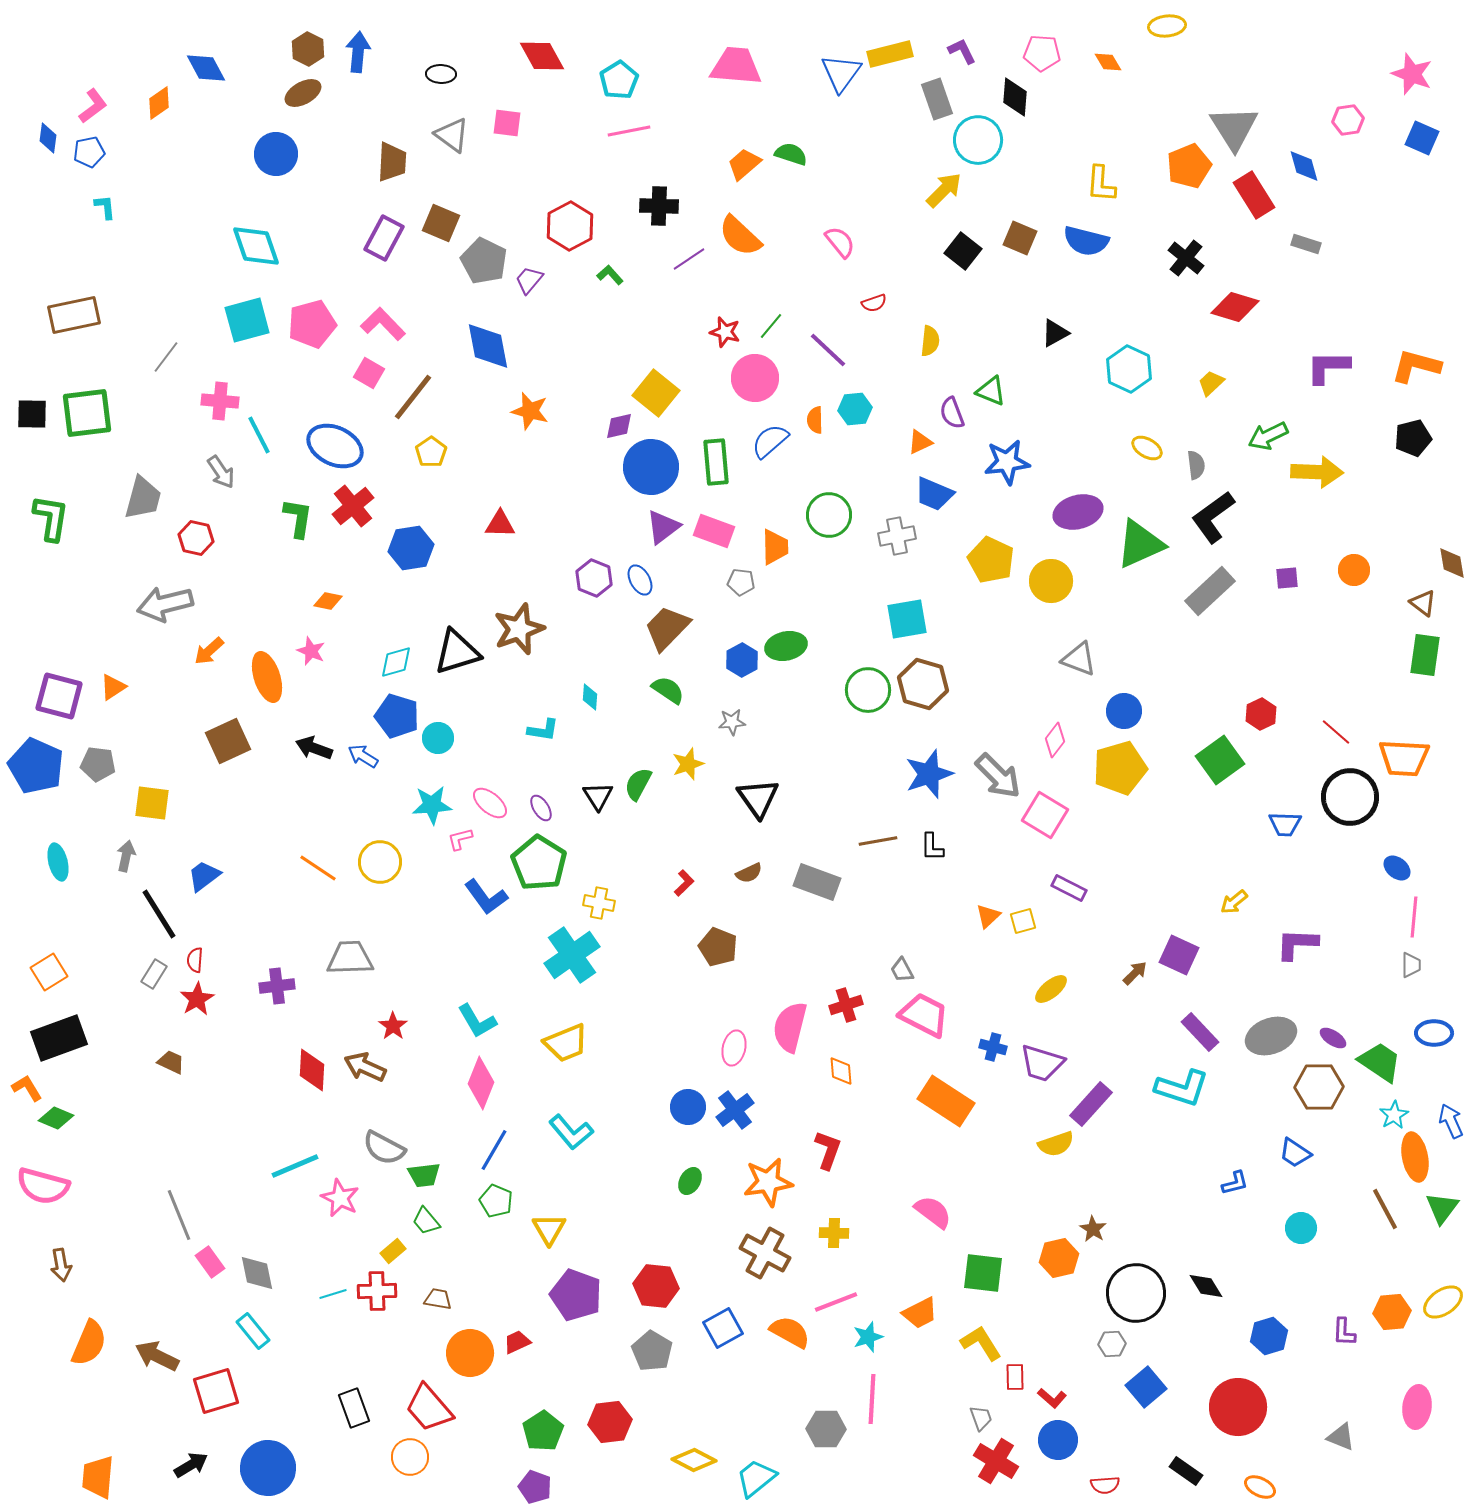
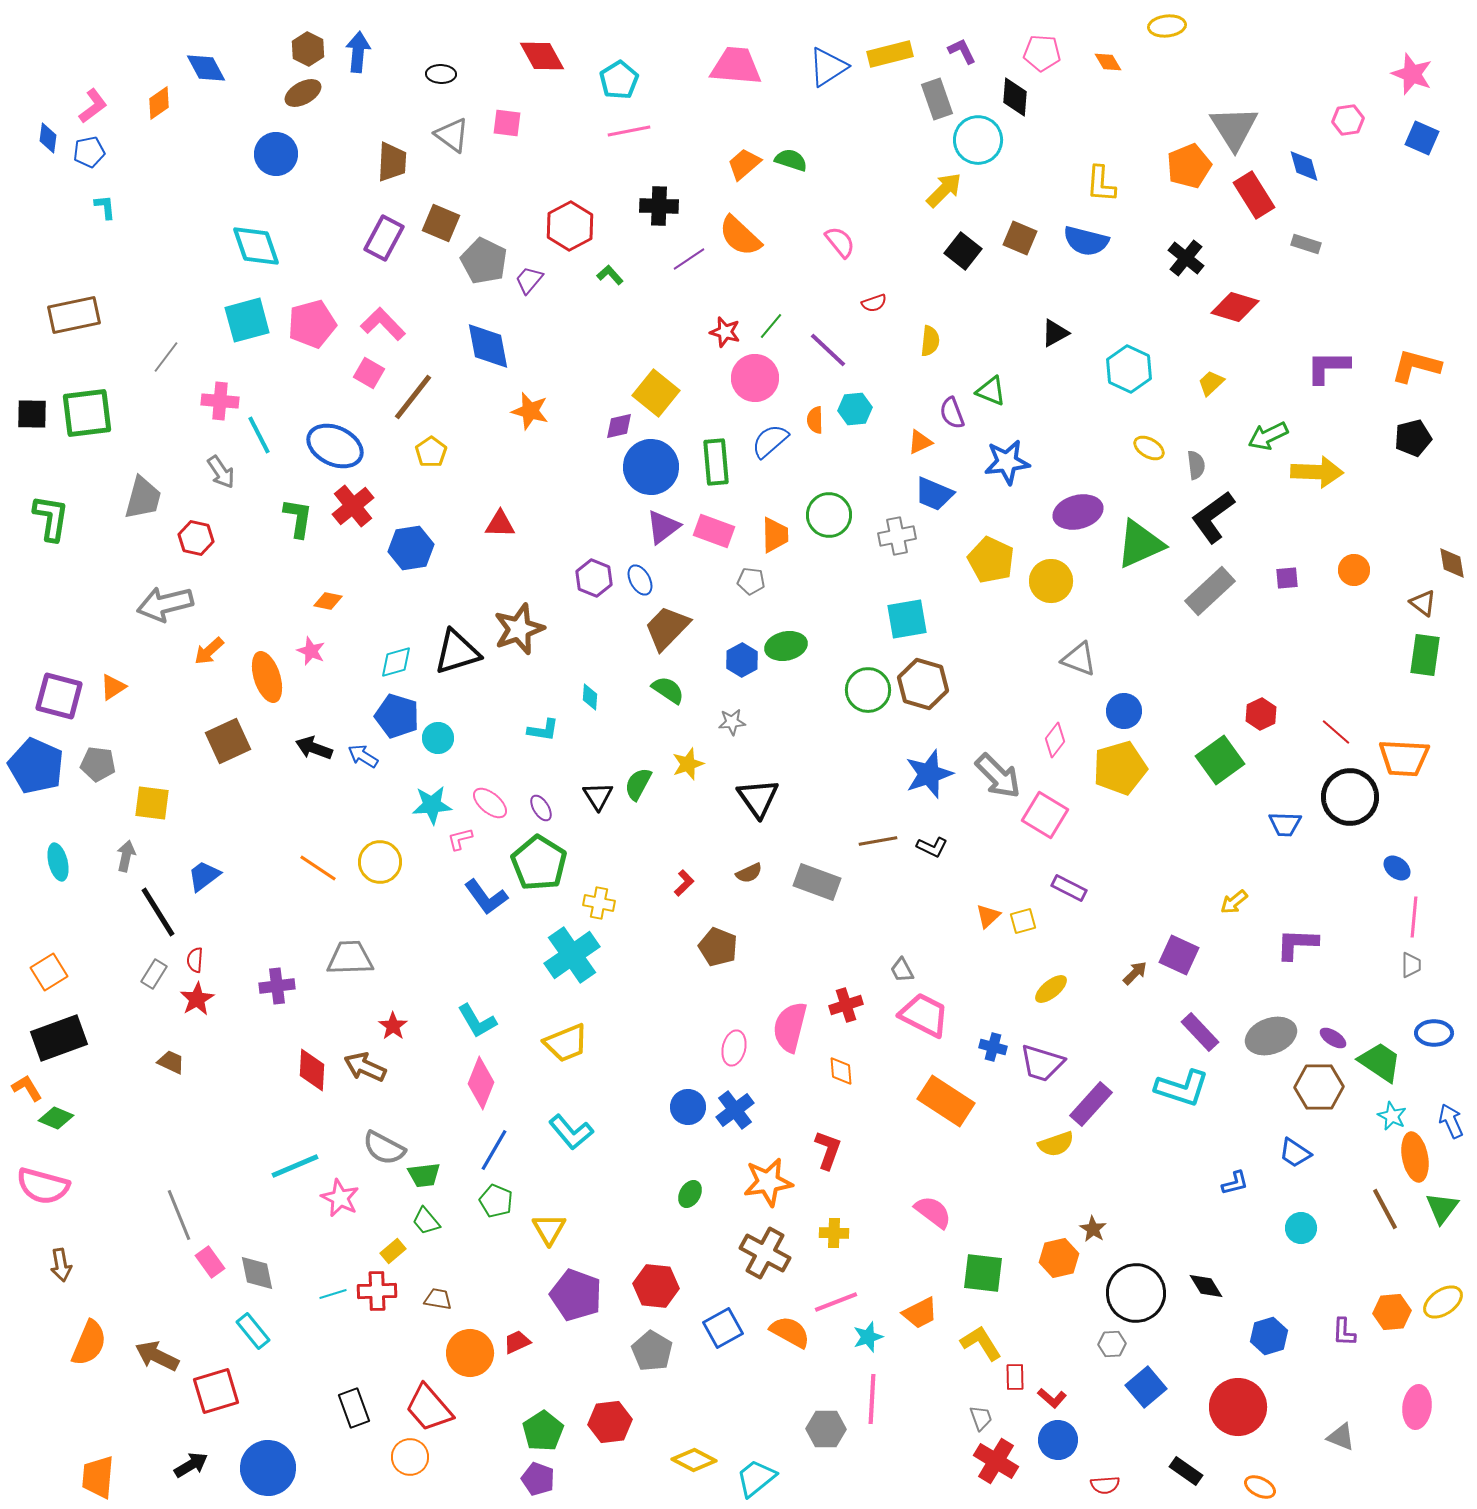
blue triangle at (841, 73): moved 13 px left, 6 px up; rotated 21 degrees clockwise
green semicircle at (791, 154): moved 6 px down
yellow ellipse at (1147, 448): moved 2 px right
orange trapezoid at (775, 547): moved 12 px up
gray pentagon at (741, 582): moved 10 px right, 1 px up
black L-shape at (932, 847): rotated 64 degrees counterclockwise
black line at (159, 914): moved 1 px left, 2 px up
cyan star at (1394, 1115): moved 2 px left, 1 px down; rotated 16 degrees counterclockwise
green ellipse at (690, 1181): moved 13 px down
purple pentagon at (535, 1487): moved 3 px right, 8 px up
